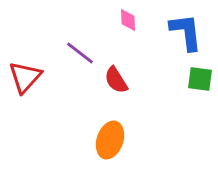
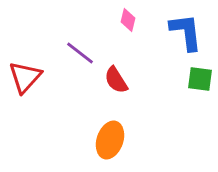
pink diamond: rotated 15 degrees clockwise
